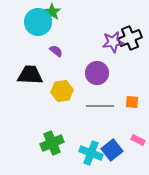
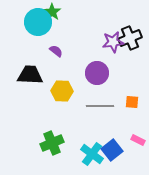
yellow hexagon: rotated 10 degrees clockwise
cyan cross: moved 1 px right, 1 px down; rotated 15 degrees clockwise
